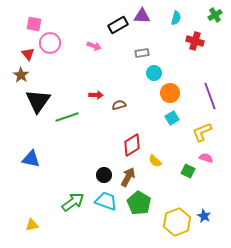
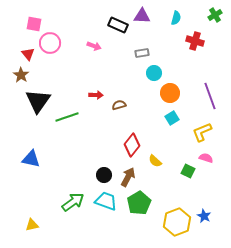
black rectangle: rotated 54 degrees clockwise
red diamond: rotated 20 degrees counterclockwise
green pentagon: rotated 10 degrees clockwise
